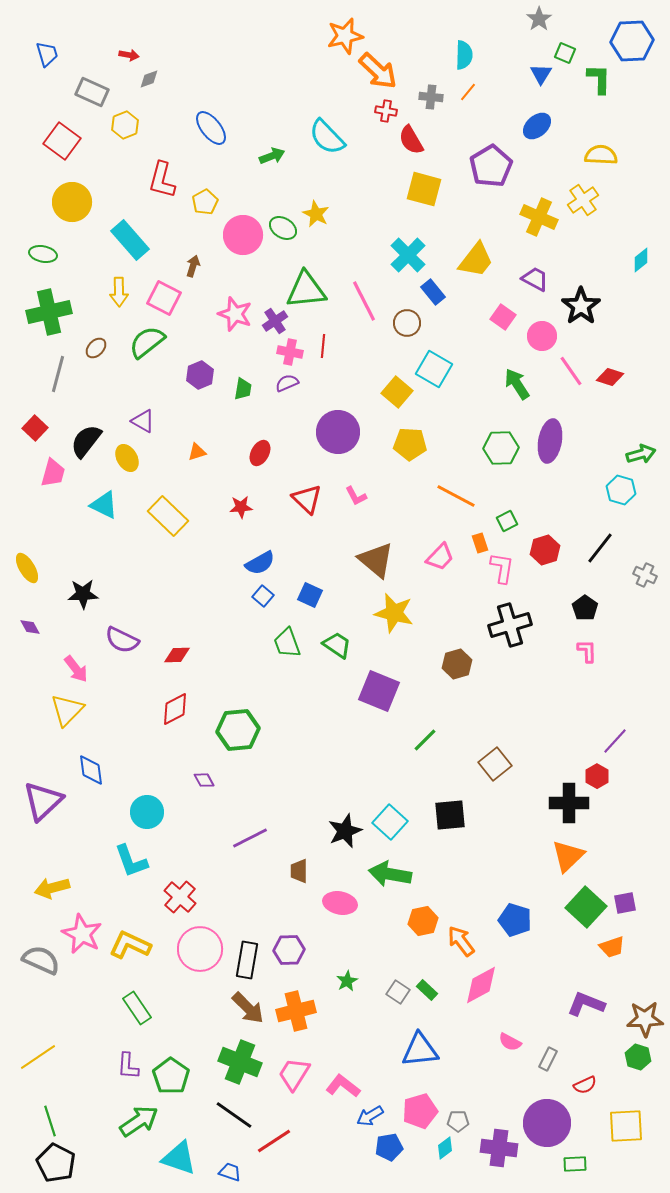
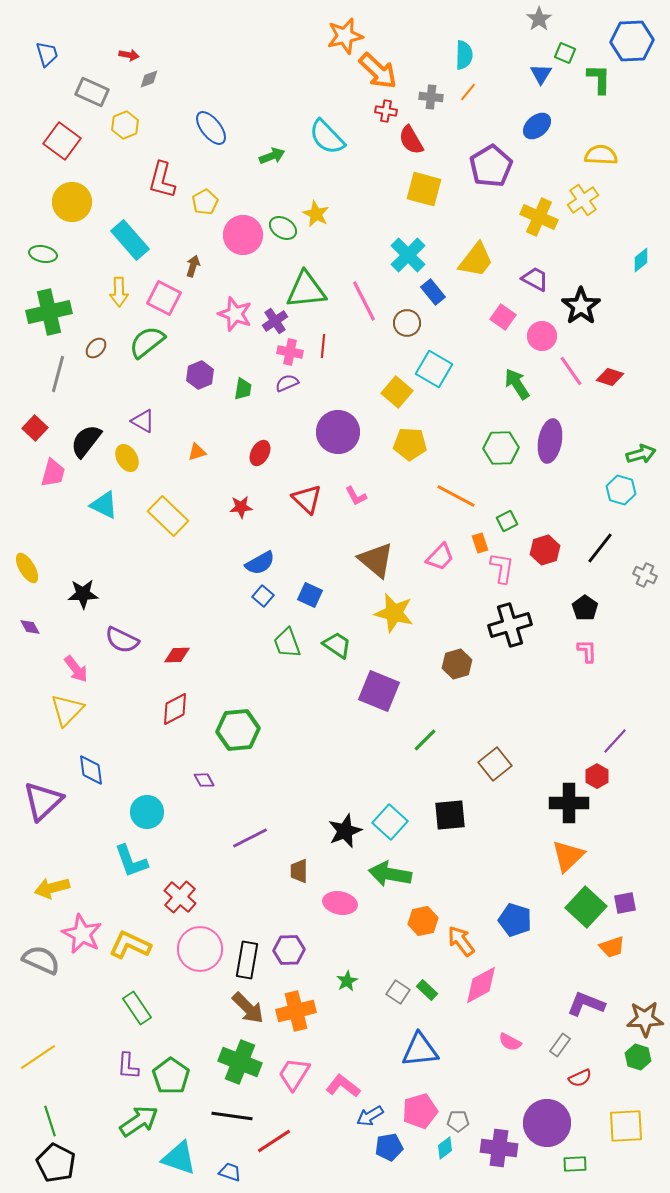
gray rectangle at (548, 1059): moved 12 px right, 14 px up; rotated 10 degrees clockwise
red semicircle at (585, 1085): moved 5 px left, 7 px up
black line at (234, 1115): moved 2 px left, 1 px down; rotated 27 degrees counterclockwise
